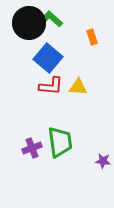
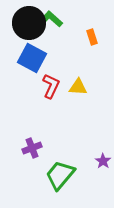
blue square: moved 16 px left; rotated 12 degrees counterclockwise
red L-shape: rotated 70 degrees counterclockwise
green trapezoid: moved 33 px down; rotated 132 degrees counterclockwise
purple star: rotated 28 degrees clockwise
